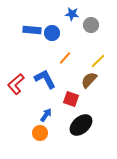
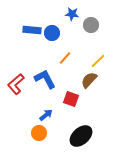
blue arrow: rotated 16 degrees clockwise
black ellipse: moved 11 px down
orange circle: moved 1 px left
